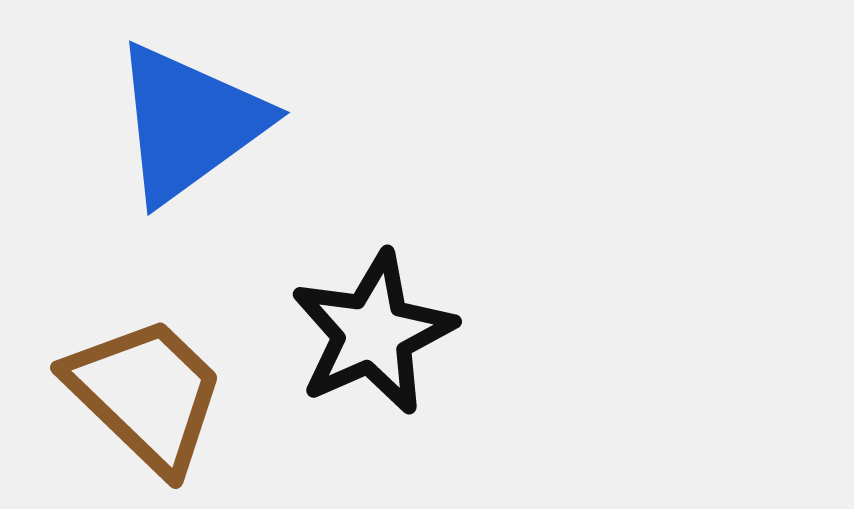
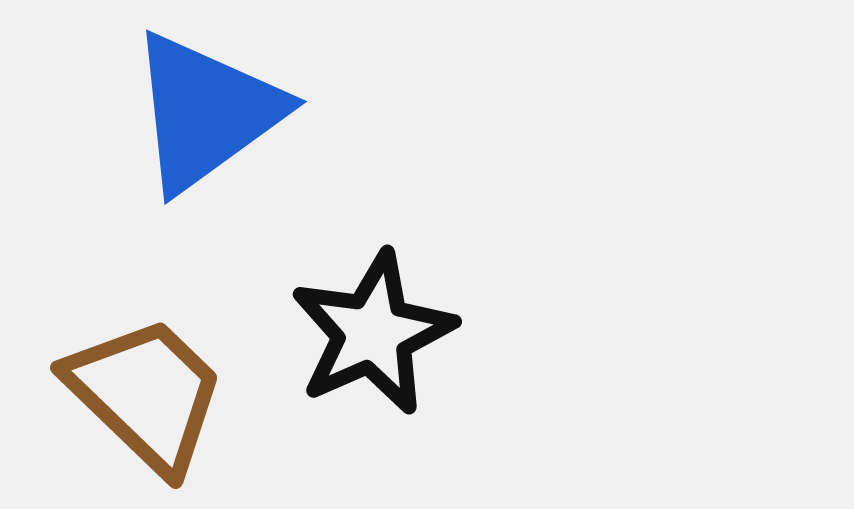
blue triangle: moved 17 px right, 11 px up
